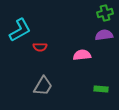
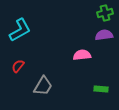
red semicircle: moved 22 px left, 19 px down; rotated 128 degrees clockwise
